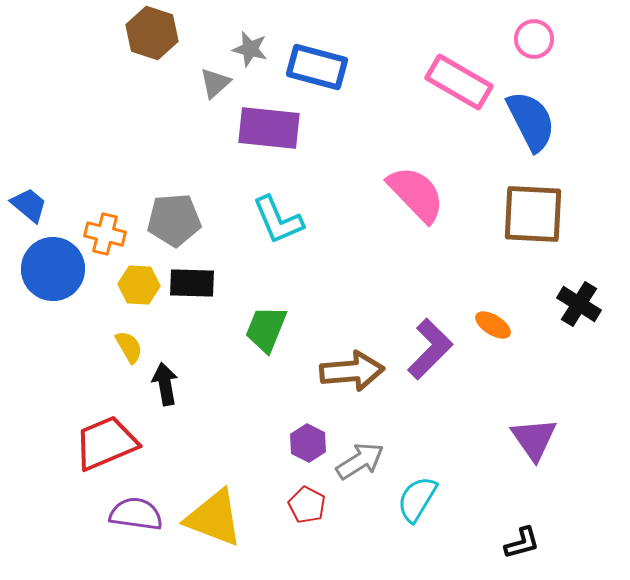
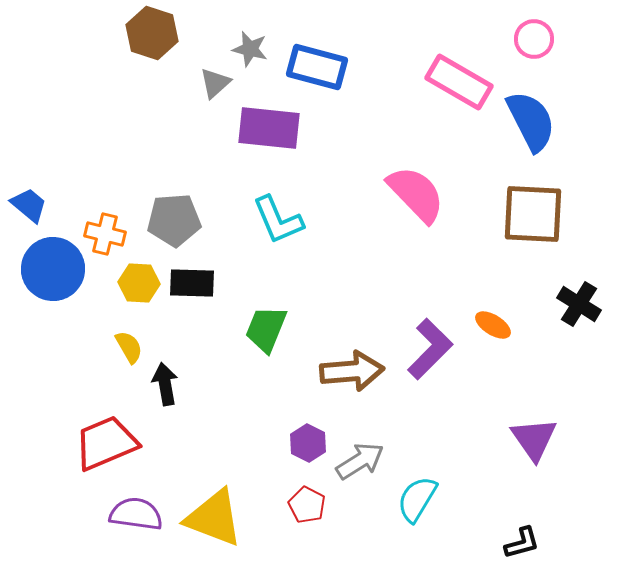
yellow hexagon: moved 2 px up
